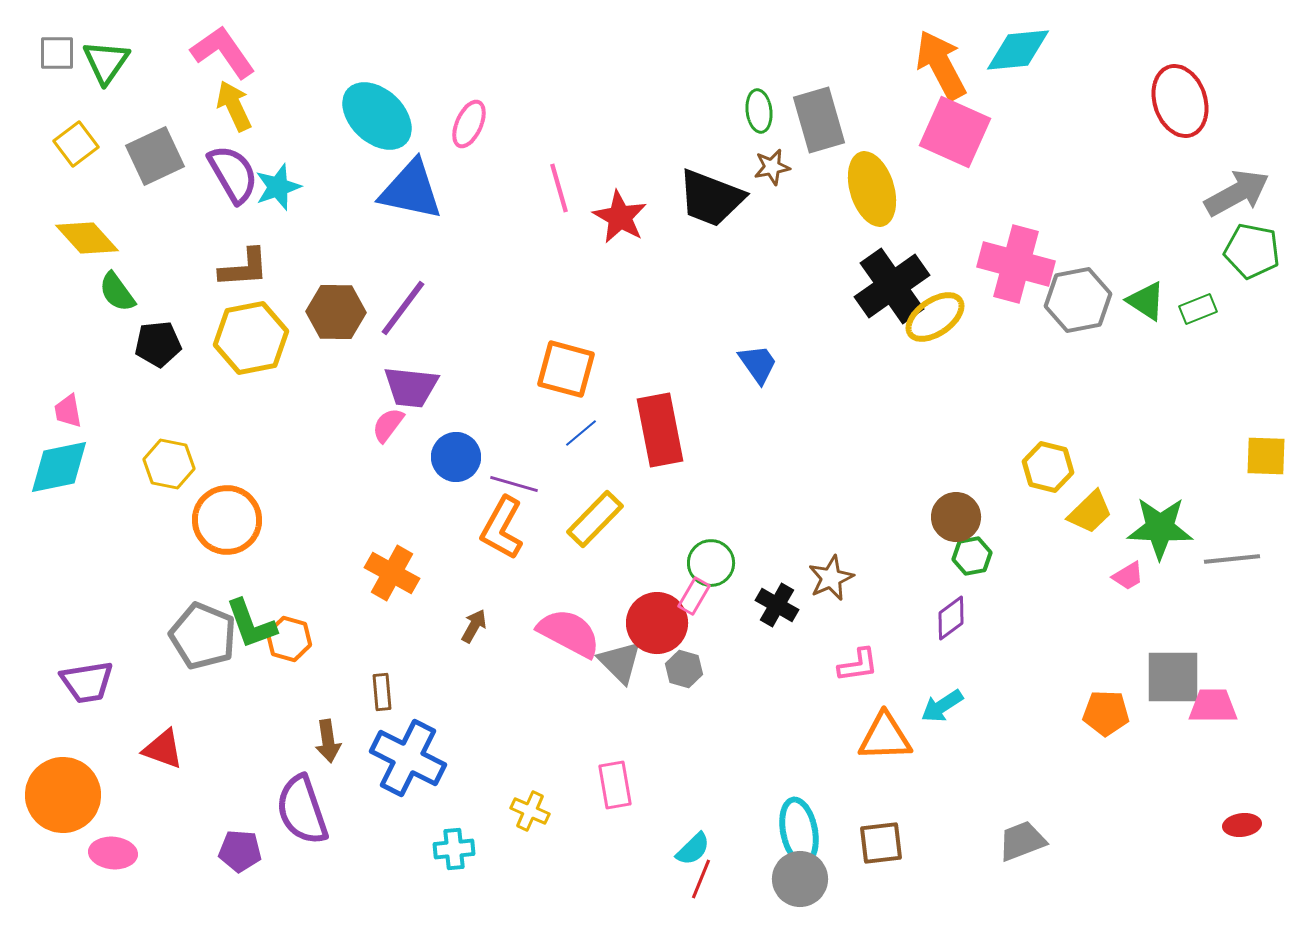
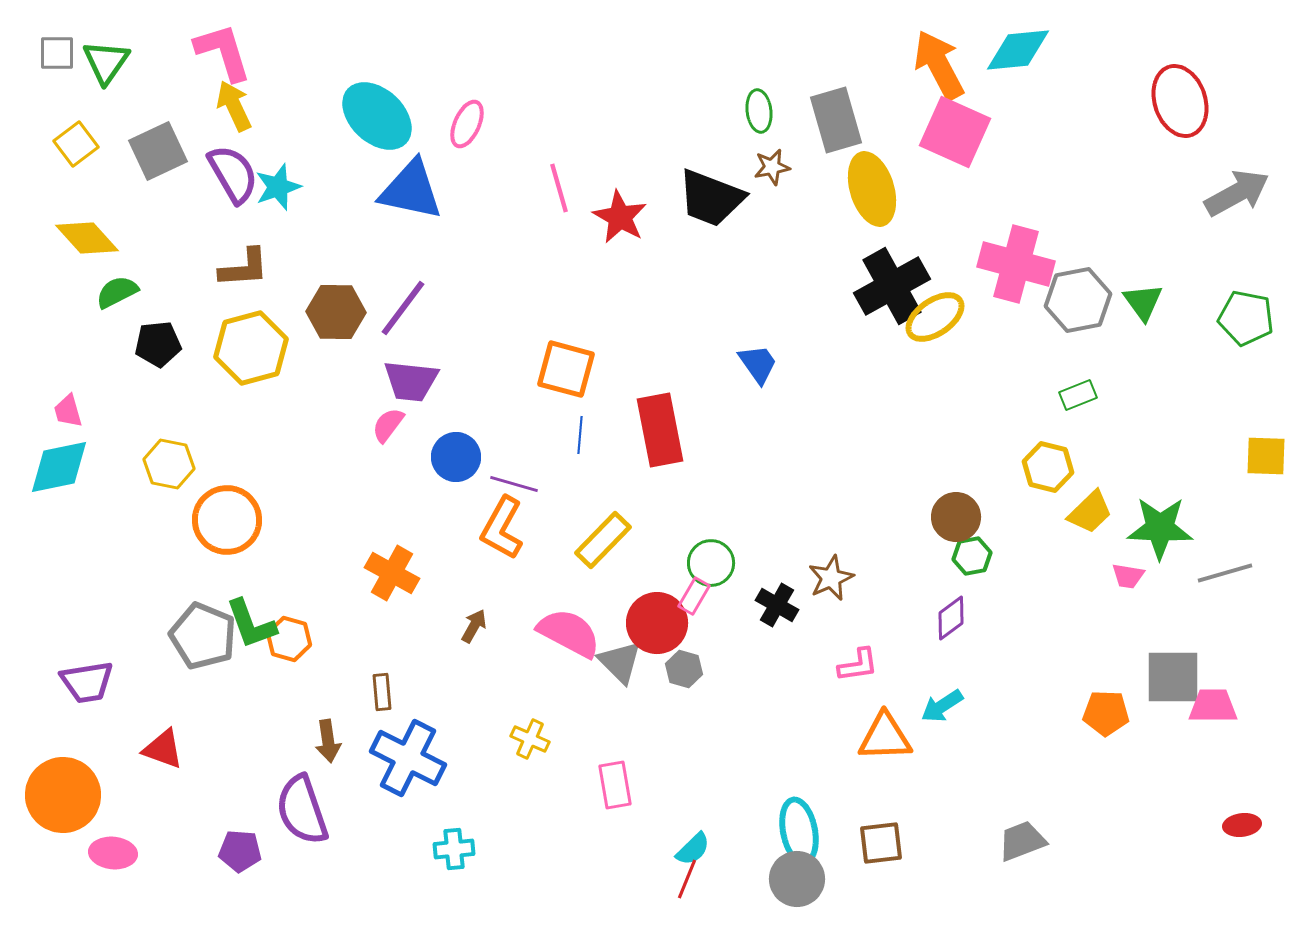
pink L-shape at (223, 52): rotated 18 degrees clockwise
orange arrow at (941, 65): moved 2 px left
gray rectangle at (819, 120): moved 17 px right
pink ellipse at (469, 124): moved 2 px left
gray square at (155, 156): moved 3 px right, 5 px up
green pentagon at (1252, 251): moved 6 px left, 67 px down
black cross at (892, 286): rotated 6 degrees clockwise
green semicircle at (117, 292): rotated 99 degrees clockwise
green triangle at (1146, 301): moved 3 px left, 1 px down; rotated 21 degrees clockwise
green rectangle at (1198, 309): moved 120 px left, 86 px down
yellow hexagon at (251, 338): moved 10 px down; rotated 4 degrees counterclockwise
purple trapezoid at (411, 387): moved 6 px up
pink trapezoid at (68, 411): rotated 6 degrees counterclockwise
blue line at (581, 433): moved 1 px left, 2 px down; rotated 45 degrees counterclockwise
yellow rectangle at (595, 519): moved 8 px right, 21 px down
gray line at (1232, 559): moved 7 px left, 14 px down; rotated 10 degrees counterclockwise
pink trapezoid at (1128, 576): rotated 40 degrees clockwise
yellow cross at (530, 811): moved 72 px up
red line at (701, 879): moved 14 px left
gray circle at (800, 879): moved 3 px left
